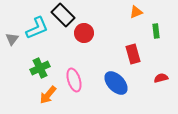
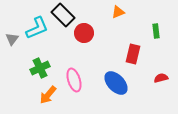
orange triangle: moved 18 px left
red rectangle: rotated 30 degrees clockwise
